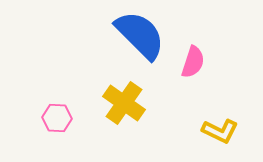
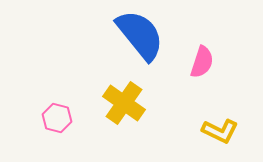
blue semicircle: rotated 6 degrees clockwise
pink semicircle: moved 9 px right
pink hexagon: rotated 12 degrees clockwise
